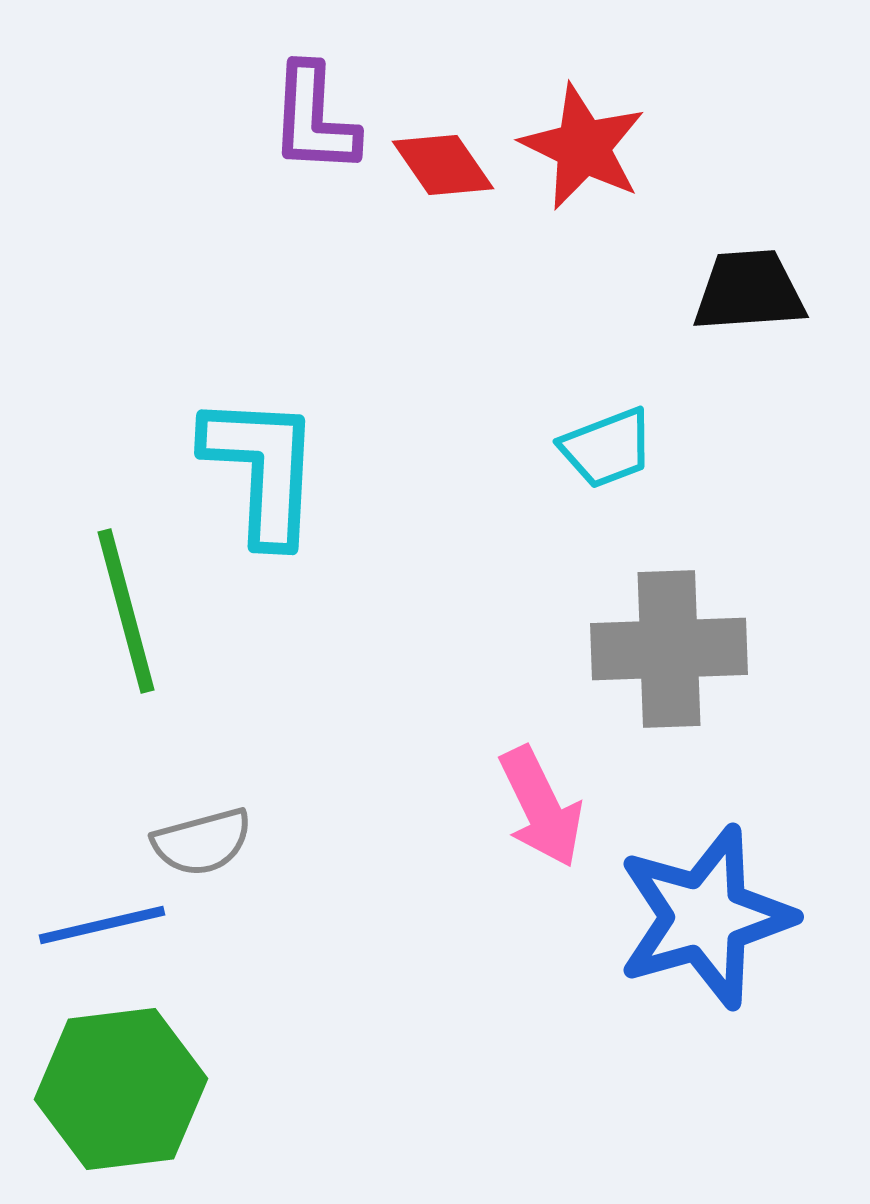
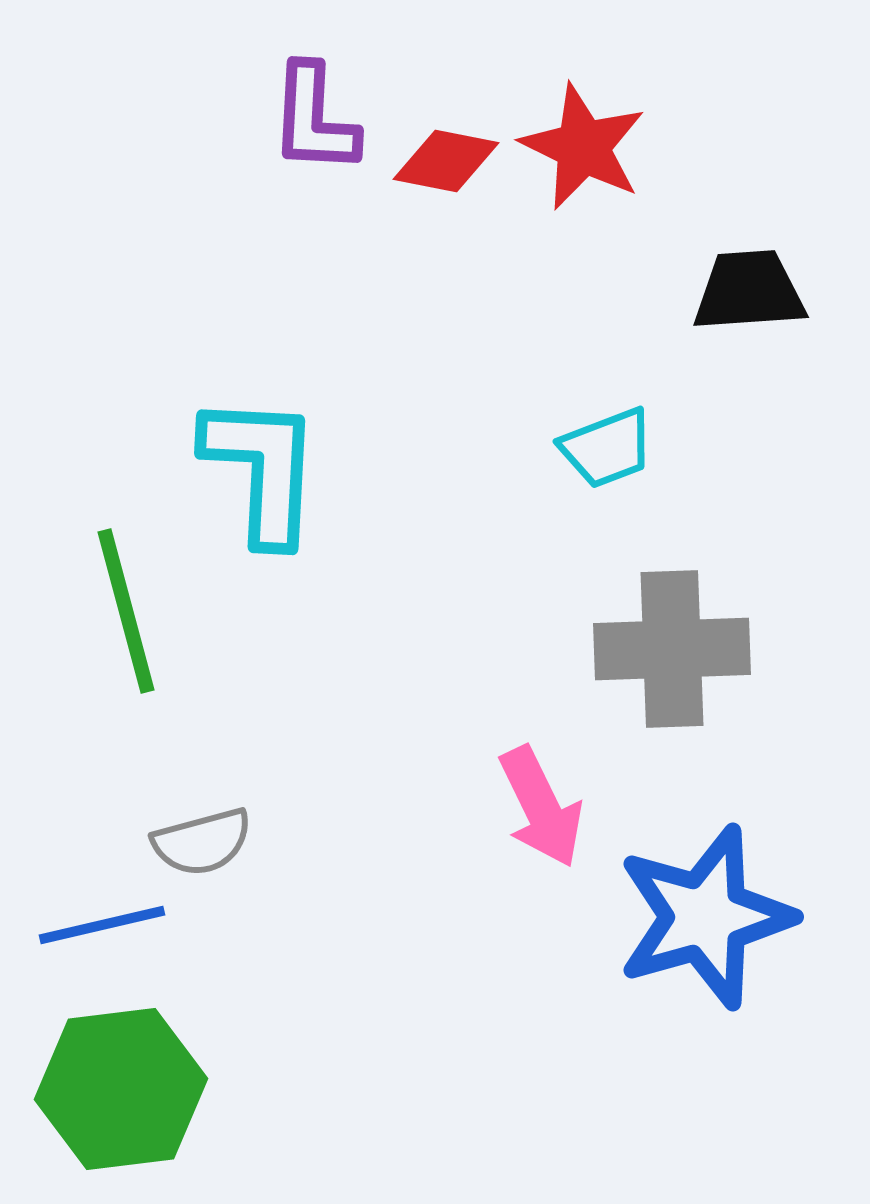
red diamond: moved 3 px right, 4 px up; rotated 44 degrees counterclockwise
gray cross: moved 3 px right
